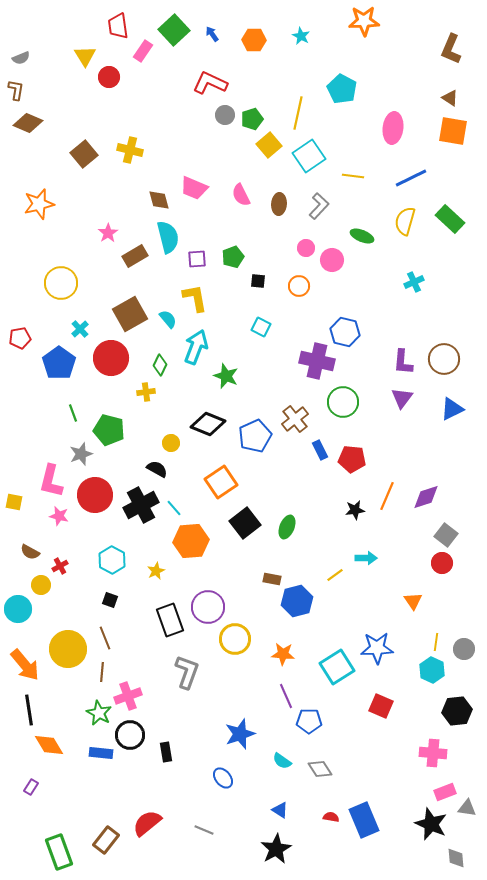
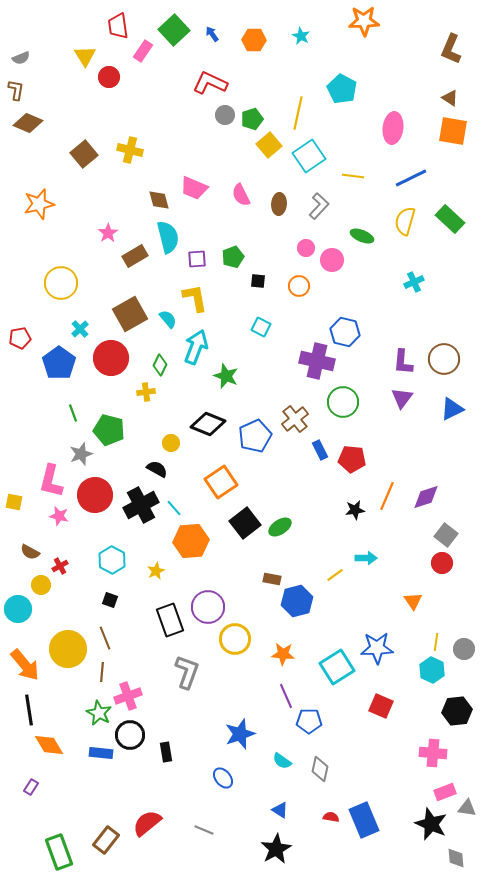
green ellipse at (287, 527): moved 7 px left; rotated 35 degrees clockwise
gray diamond at (320, 769): rotated 45 degrees clockwise
